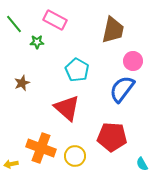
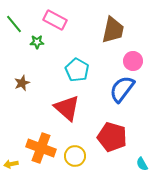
red pentagon: rotated 12 degrees clockwise
